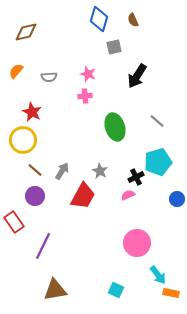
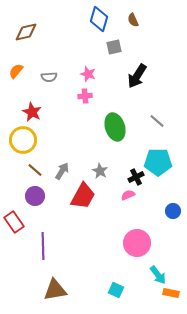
cyan pentagon: rotated 16 degrees clockwise
blue circle: moved 4 px left, 12 px down
purple line: rotated 28 degrees counterclockwise
